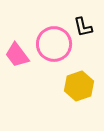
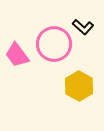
black L-shape: rotated 35 degrees counterclockwise
yellow hexagon: rotated 12 degrees counterclockwise
